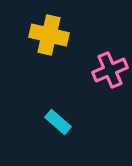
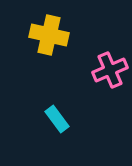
cyan rectangle: moved 1 px left, 3 px up; rotated 12 degrees clockwise
